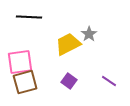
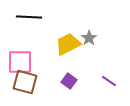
gray star: moved 4 px down
pink square: rotated 8 degrees clockwise
brown square: rotated 30 degrees clockwise
